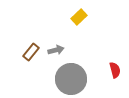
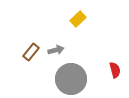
yellow rectangle: moved 1 px left, 2 px down
